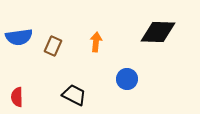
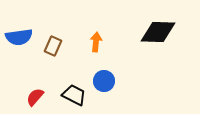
blue circle: moved 23 px left, 2 px down
red semicircle: moved 18 px right; rotated 42 degrees clockwise
